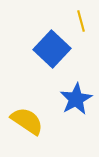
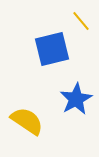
yellow line: rotated 25 degrees counterclockwise
blue square: rotated 33 degrees clockwise
